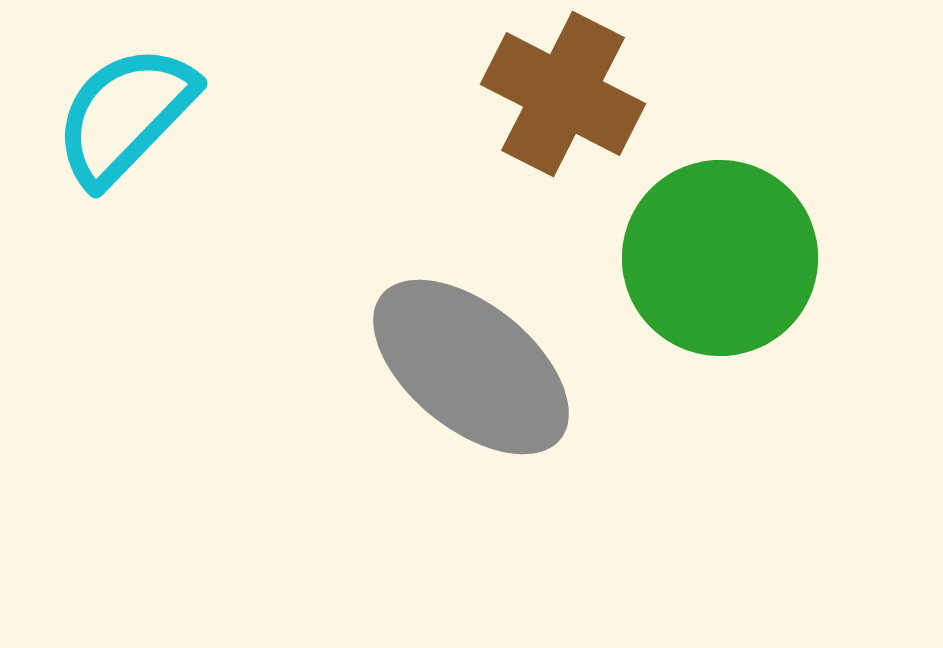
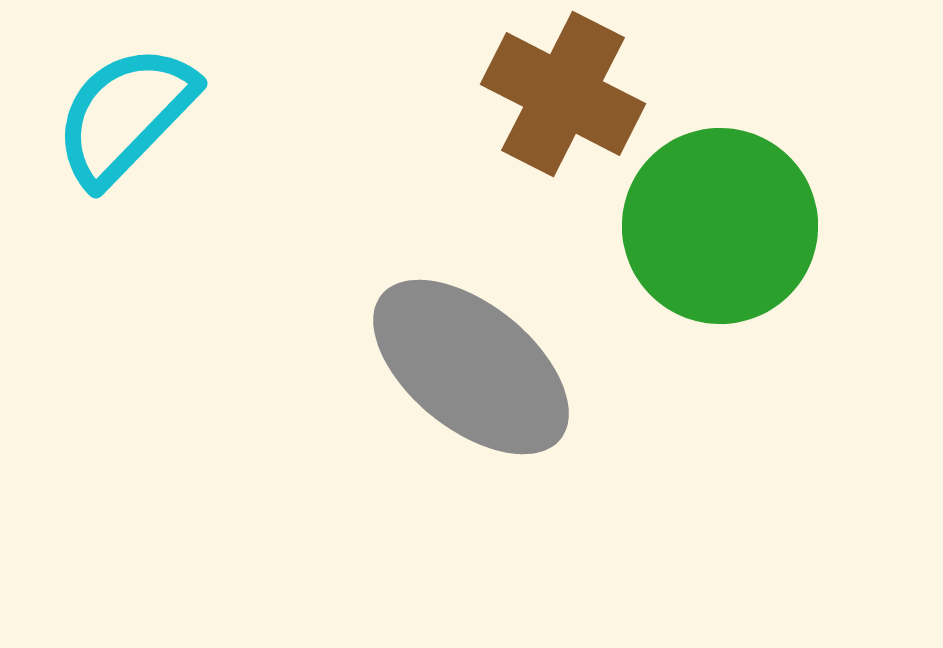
green circle: moved 32 px up
